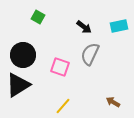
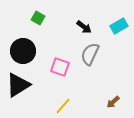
green square: moved 1 px down
cyan rectangle: rotated 18 degrees counterclockwise
black circle: moved 4 px up
brown arrow: rotated 72 degrees counterclockwise
